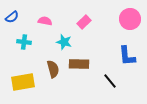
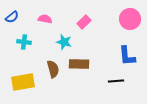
pink semicircle: moved 2 px up
black line: moved 6 px right; rotated 56 degrees counterclockwise
